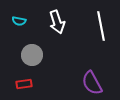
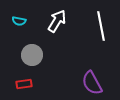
white arrow: moved 1 px up; rotated 130 degrees counterclockwise
